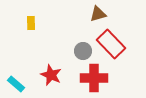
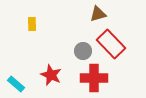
yellow rectangle: moved 1 px right, 1 px down
